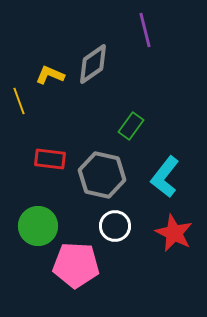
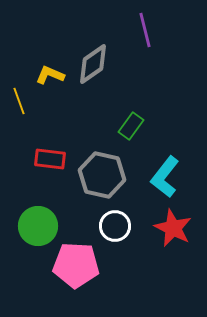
red star: moved 1 px left, 5 px up
